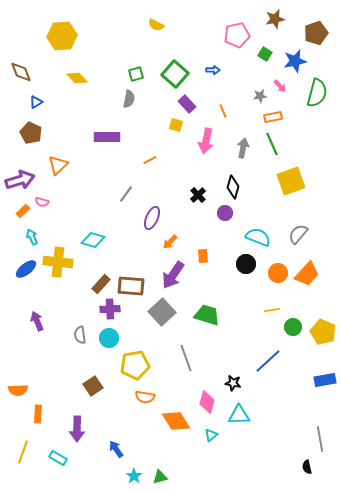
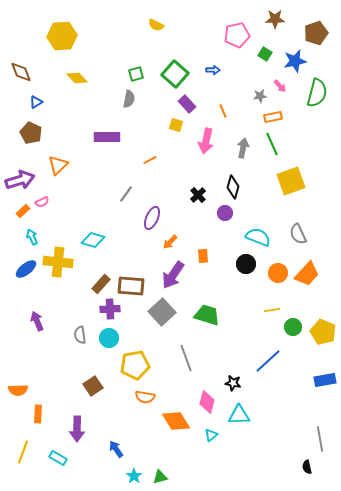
brown star at (275, 19): rotated 12 degrees clockwise
pink semicircle at (42, 202): rotated 40 degrees counterclockwise
gray semicircle at (298, 234): rotated 65 degrees counterclockwise
